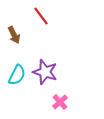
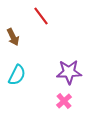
brown arrow: moved 1 px left, 2 px down
purple star: moved 24 px right; rotated 20 degrees counterclockwise
pink cross: moved 4 px right, 1 px up
